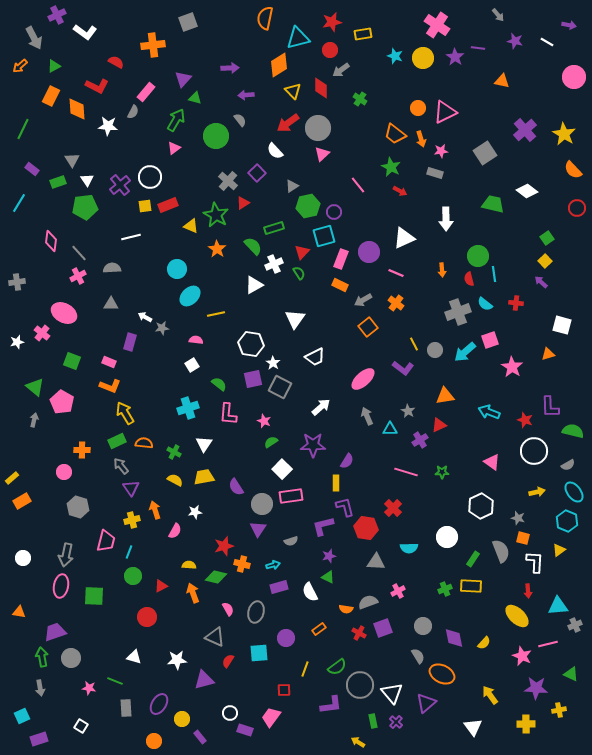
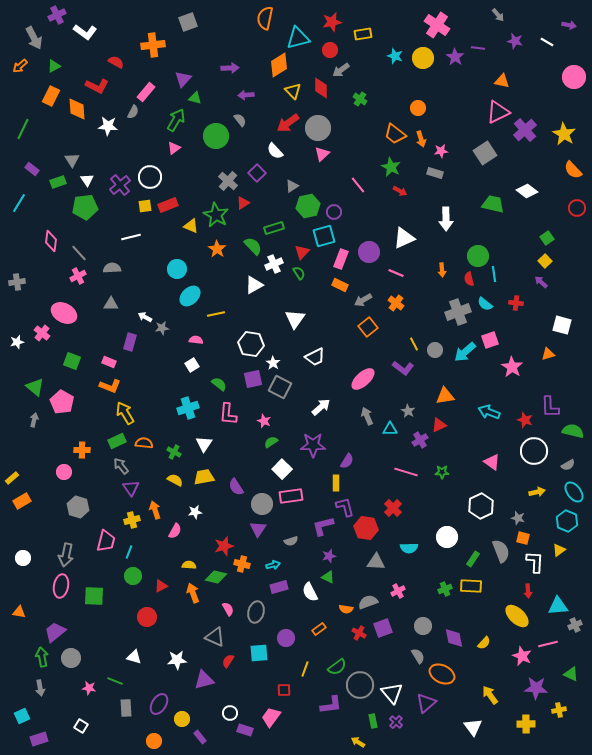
pink triangle at (445, 112): moved 53 px right
purple trapezoid at (55, 632): rotated 20 degrees counterclockwise
